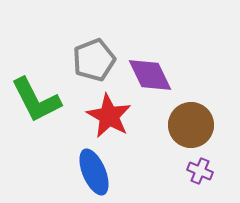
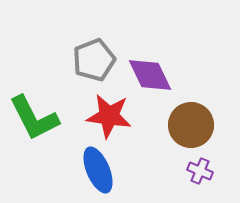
green L-shape: moved 2 px left, 18 px down
red star: rotated 21 degrees counterclockwise
blue ellipse: moved 4 px right, 2 px up
